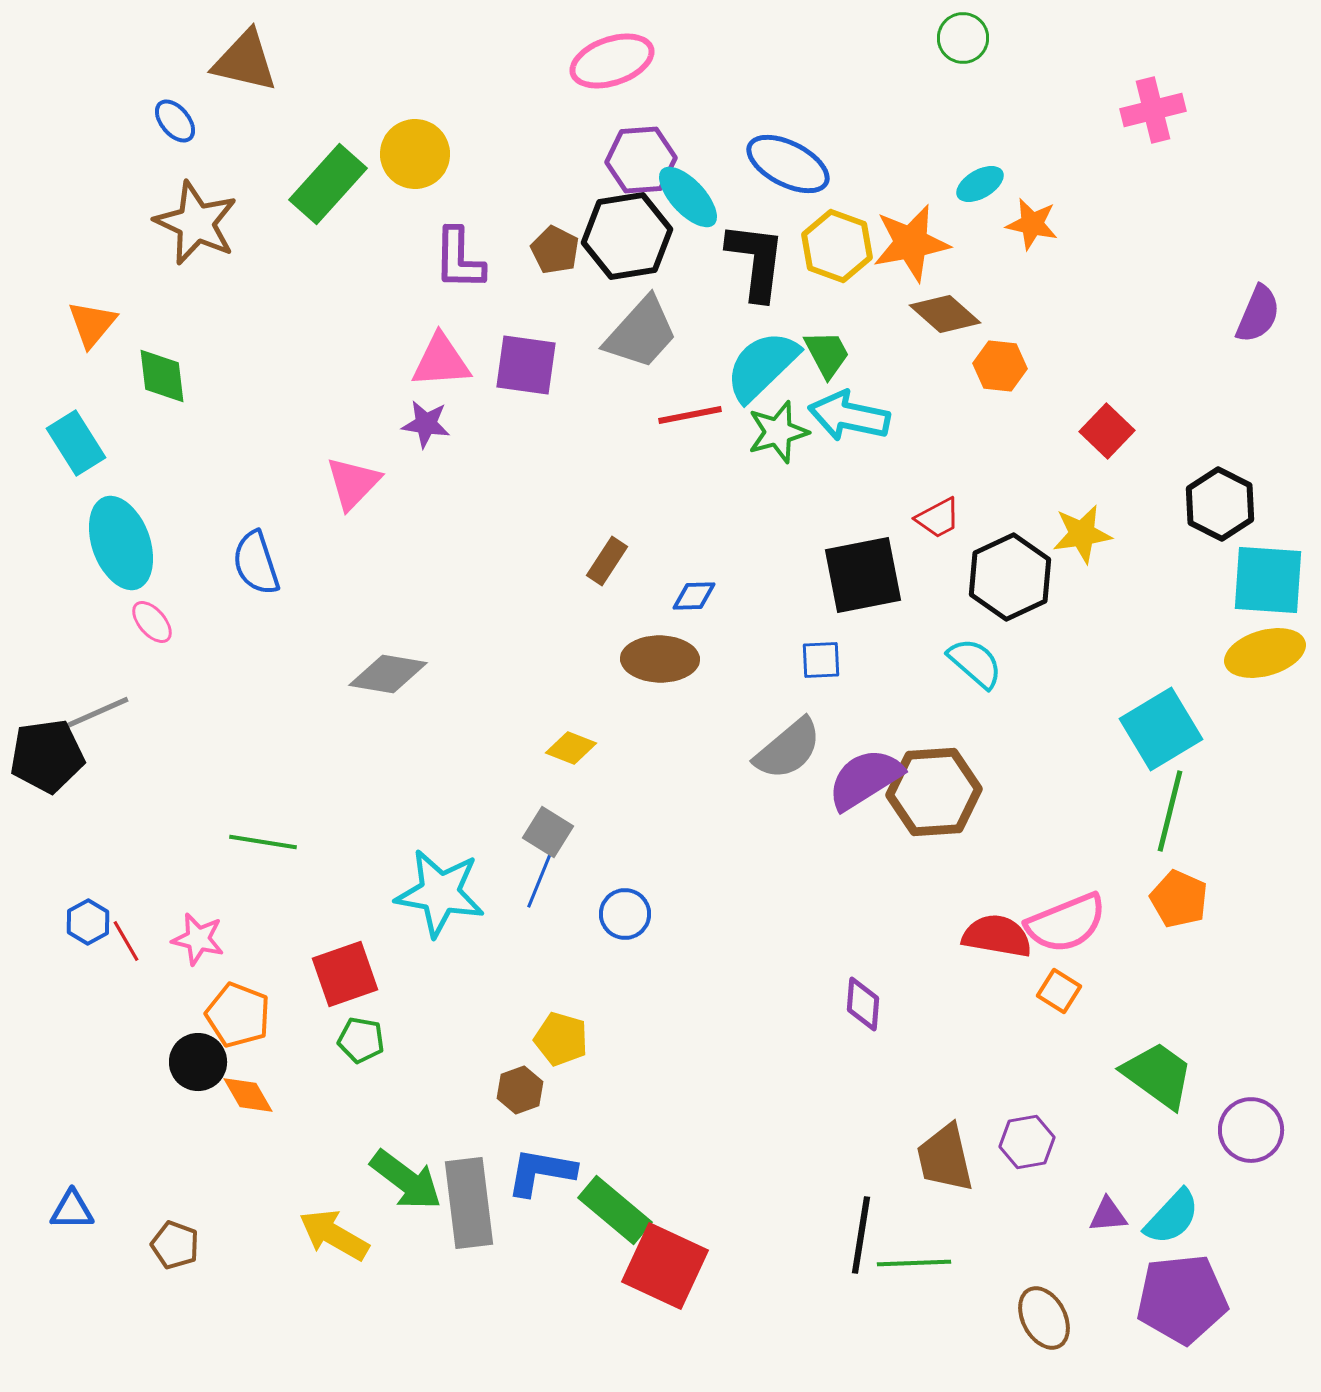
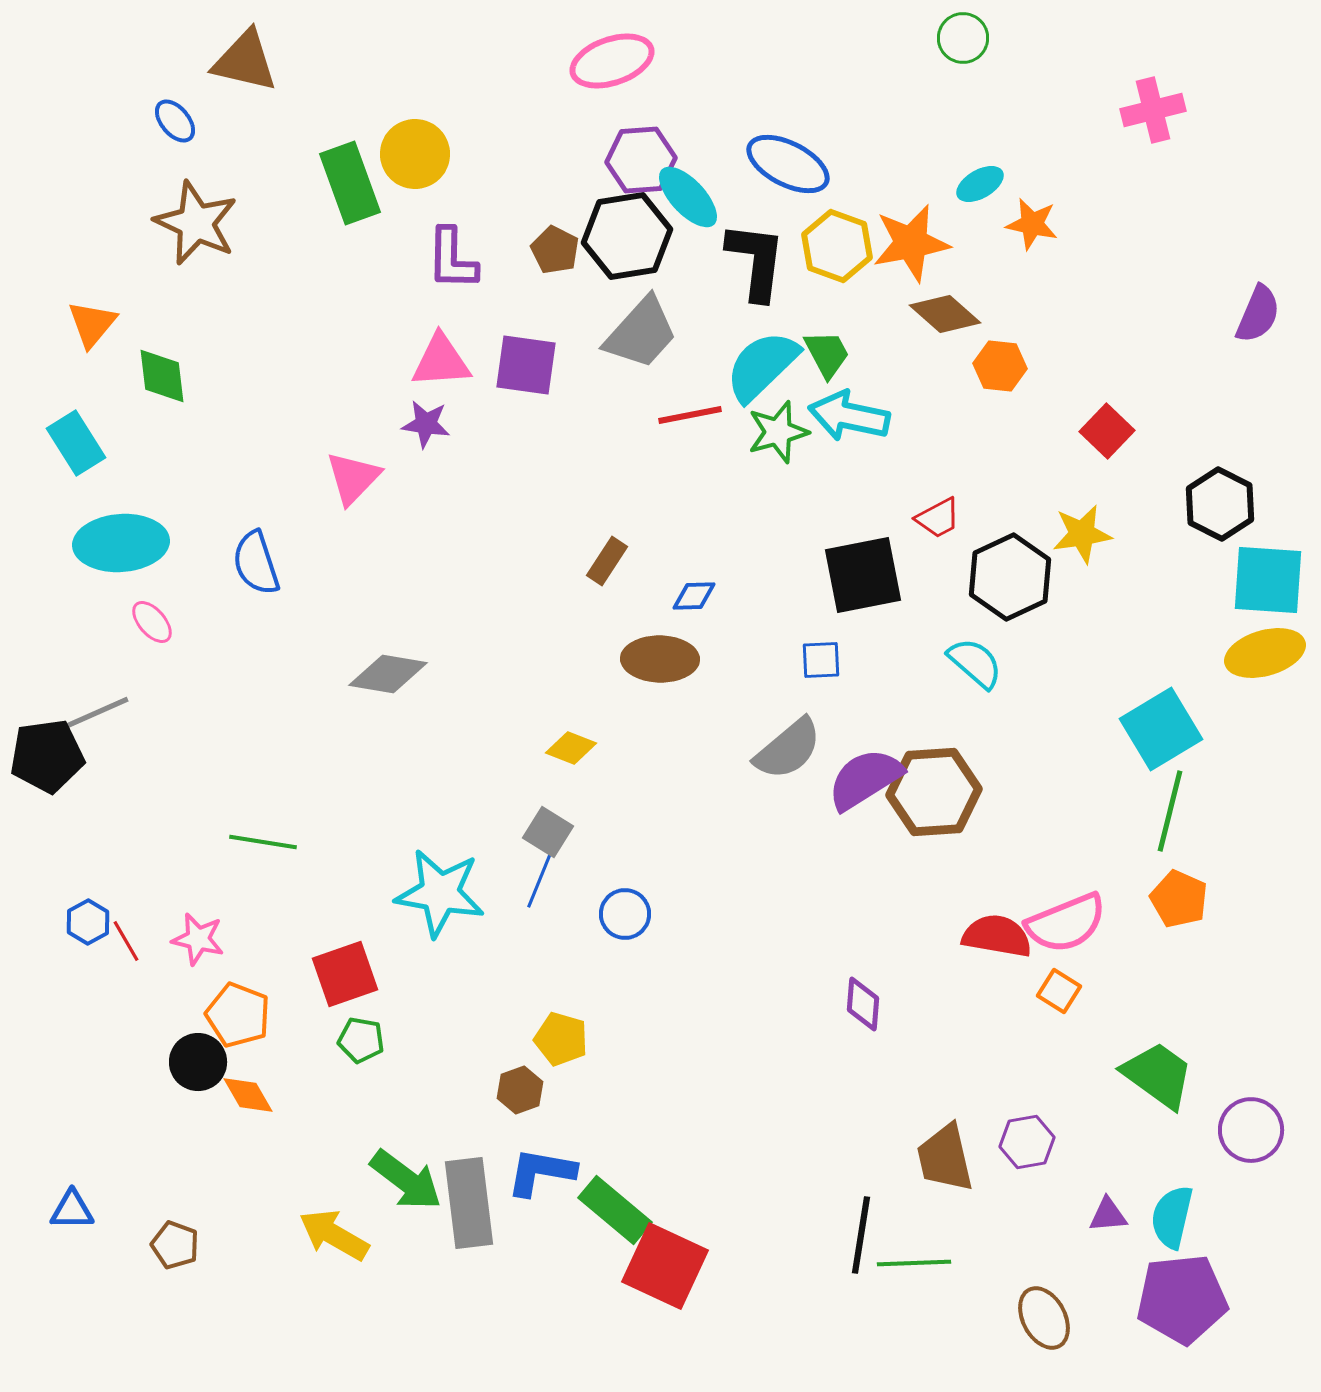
green rectangle at (328, 184): moved 22 px right, 1 px up; rotated 62 degrees counterclockwise
purple L-shape at (459, 259): moved 7 px left
pink triangle at (353, 483): moved 5 px up
cyan ellipse at (121, 543): rotated 74 degrees counterclockwise
cyan semicircle at (1172, 1217): rotated 150 degrees clockwise
